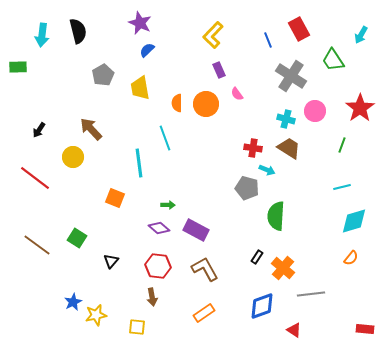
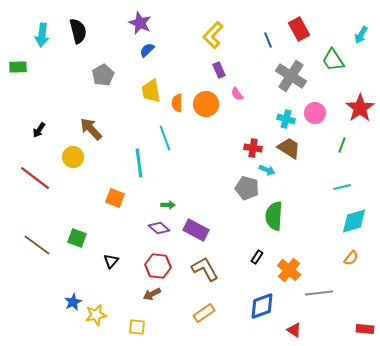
yellow trapezoid at (140, 88): moved 11 px right, 3 px down
pink circle at (315, 111): moved 2 px down
green semicircle at (276, 216): moved 2 px left
green square at (77, 238): rotated 12 degrees counterclockwise
orange cross at (283, 268): moved 6 px right, 2 px down
gray line at (311, 294): moved 8 px right, 1 px up
brown arrow at (152, 297): moved 3 px up; rotated 72 degrees clockwise
